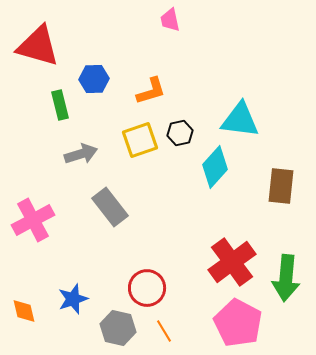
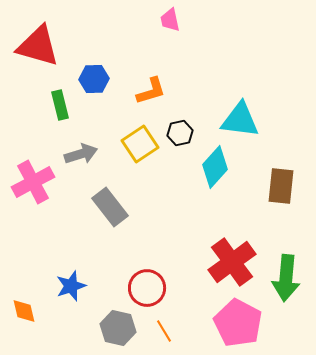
yellow square: moved 4 px down; rotated 15 degrees counterclockwise
pink cross: moved 38 px up
blue star: moved 2 px left, 13 px up
